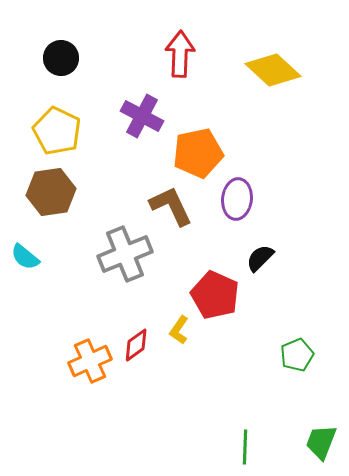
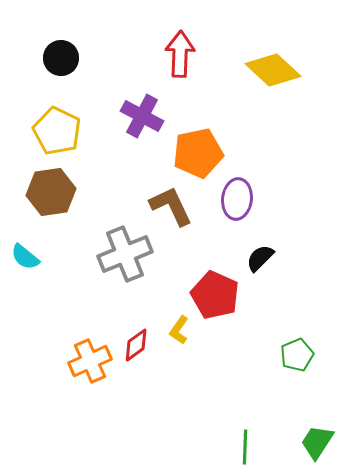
green trapezoid: moved 4 px left; rotated 12 degrees clockwise
